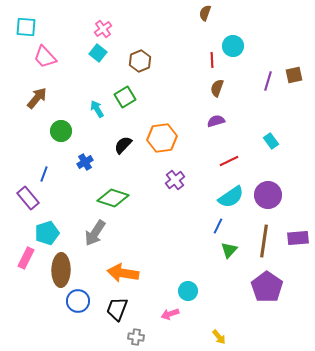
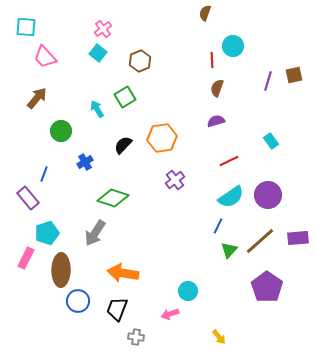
brown line at (264, 241): moved 4 px left; rotated 40 degrees clockwise
